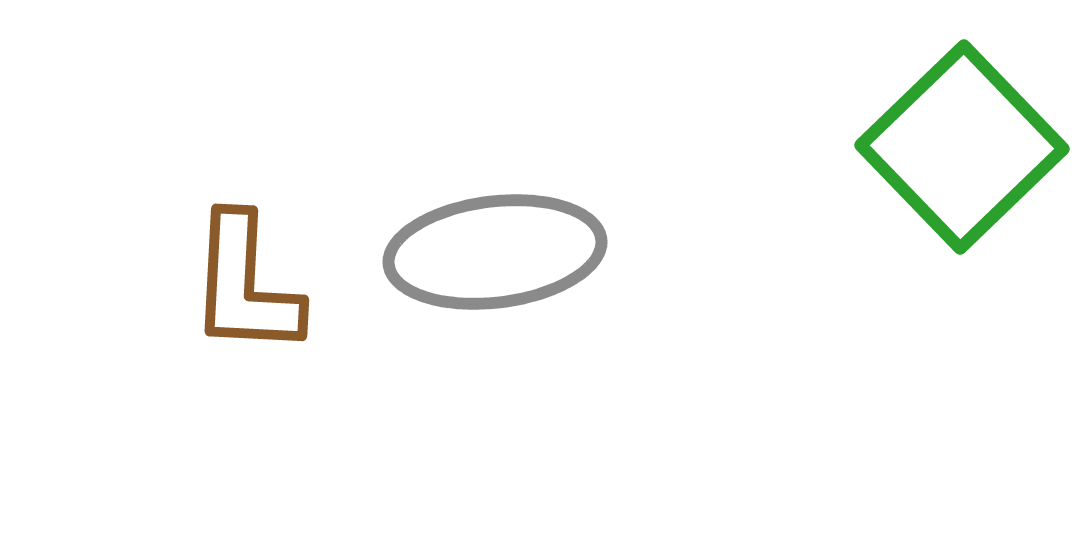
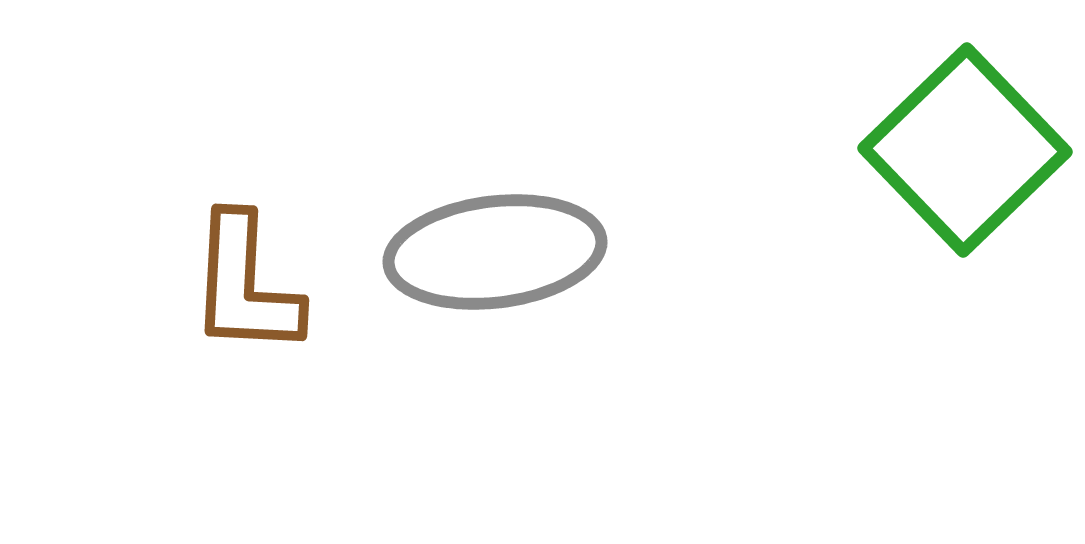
green square: moved 3 px right, 3 px down
